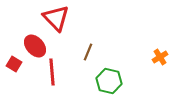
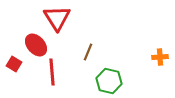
red triangle: moved 1 px right; rotated 12 degrees clockwise
red ellipse: moved 1 px right, 1 px up
orange cross: rotated 28 degrees clockwise
